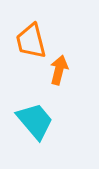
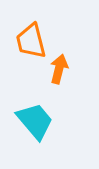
orange arrow: moved 1 px up
